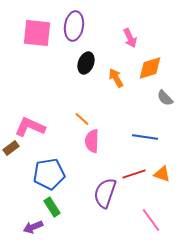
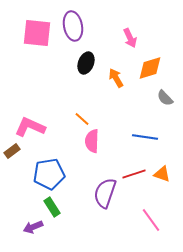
purple ellipse: moved 1 px left; rotated 20 degrees counterclockwise
brown rectangle: moved 1 px right, 3 px down
